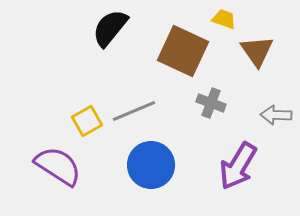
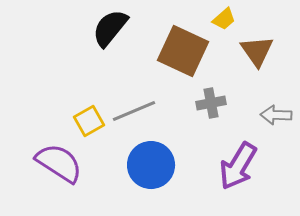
yellow trapezoid: rotated 120 degrees clockwise
gray cross: rotated 32 degrees counterclockwise
yellow square: moved 2 px right
purple semicircle: moved 1 px right, 3 px up
